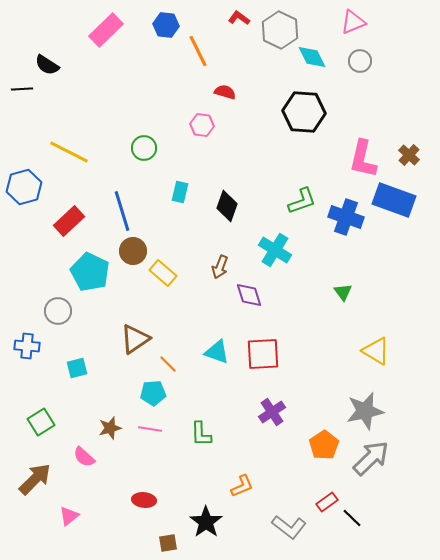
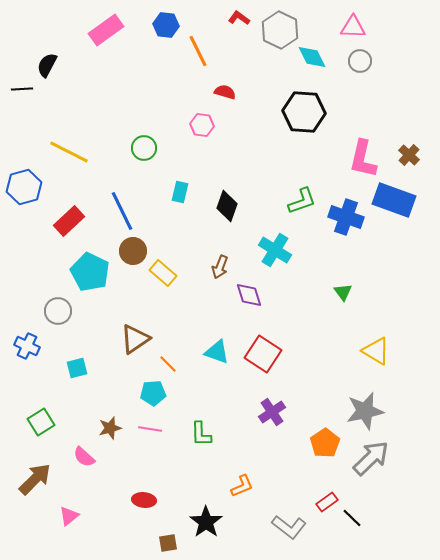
pink triangle at (353, 22): moved 5 px down; rotated 24 degrees clockwise
pink rectangle at (106, 30): rotated 8 degrees clockwise
black semicircle at (47, 65): rotated 85 degrees clockwise
blue line at (122, 211): rotated 9 degrees counterclockwise
blue cross at (27, 346): rotated 20 degrees clockwise
red square at (263, 354): rotated 36 degrees clockwise
orange pentagon at (324, 445): moved 1 px right, 2 px up
